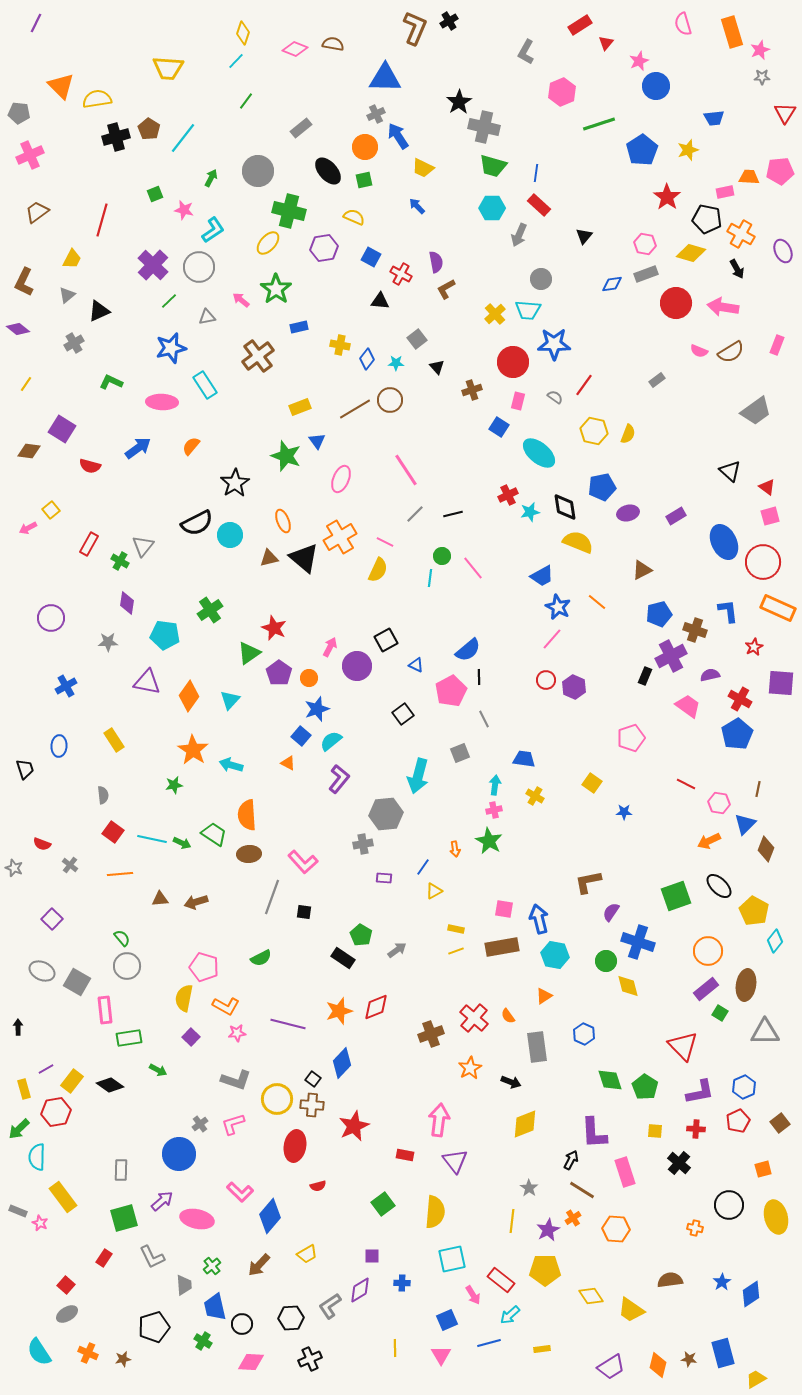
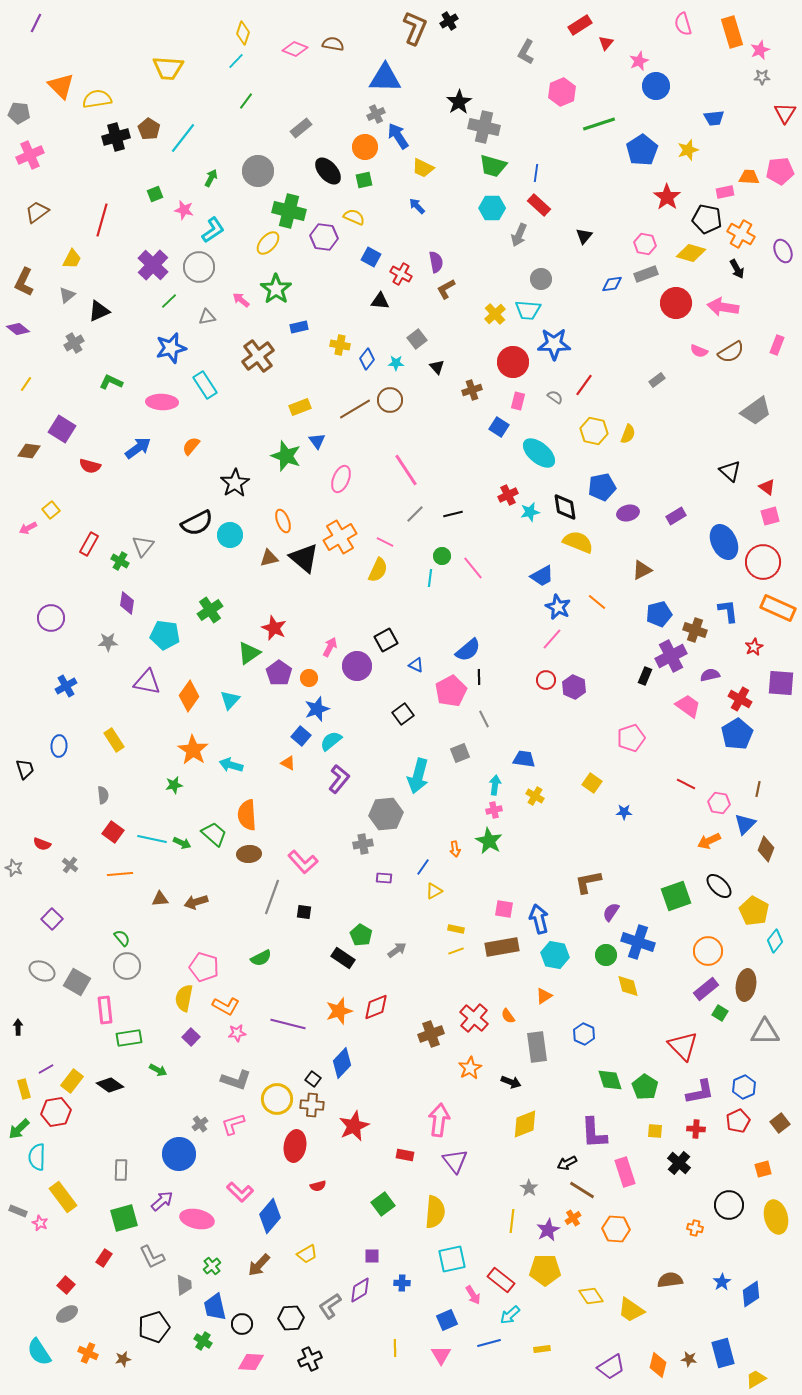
purple hexagon at (324, 248): moved 11 px up; rotated 16 degrees clockwise
green trapezoid at (214, 834): rotated 8 degrees clockwise
green circle at (606, 961): moved 6 px up
black arrow at (571, 1160): moved 4 px left, 3 px down; rotated 144 degrees counterclockwise
